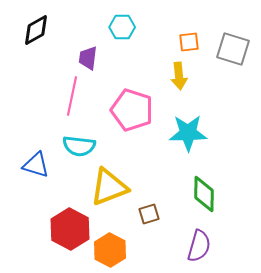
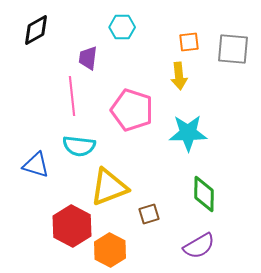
gray square: rotated 12 degrees counterclockwise
pink line: rotated 18 degrees counterclockwise
red hexagon: moved 2 px right, 3 px up
purple semicircle: rotated 44 degrees clockwise
